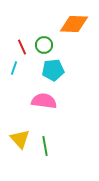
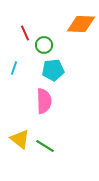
orange diamond: moved 7 px right
red line: moved 3 px right, 14 px up
pink semicircle: rotated 80 degrees clockwise
yellow triangle: rotated 10 degrees counterclockwise
green line: rotated 48 degrees counterclockwise
